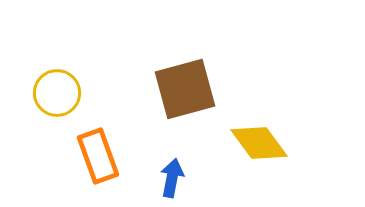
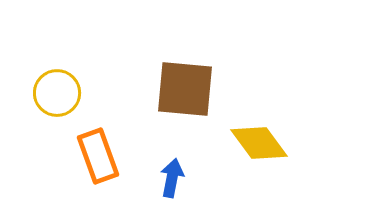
brown square: rotated 20 degrees clockwise
